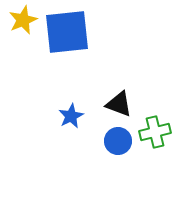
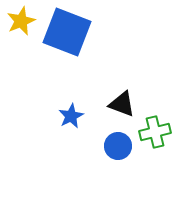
yellow star: moved 2 px left, 1 px down
blue square: rotated 27 degrees clockwise
black triangle: moved 3 px right
blue circle: moved 5 px down
